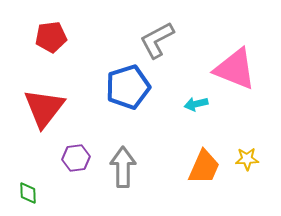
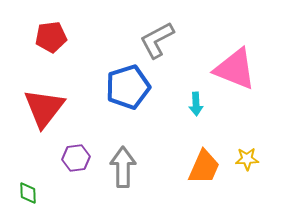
cyan arrow: rotated 80 degrees counterclockwise
